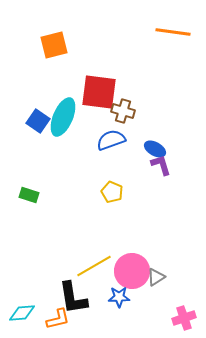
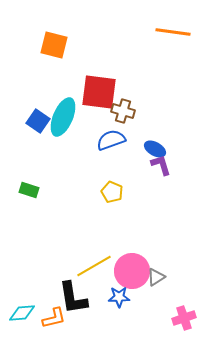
orange square: rotated 28 degrees clockwise
green rectangle: moved 5 px up
orange L-shape: moved 4 px left, 1 px up
